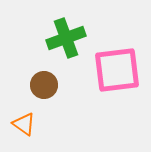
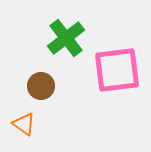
green cross: rotated 18 degrees counterclockwise
brown circle: moved 3 px left, 1 px down
